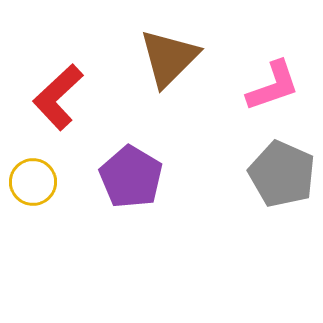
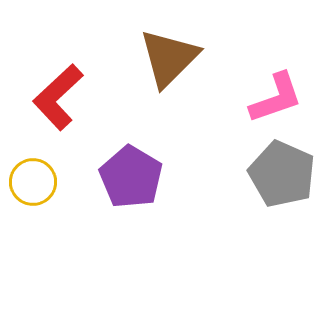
pink L-shape: moved 3 px right, 12 px down
